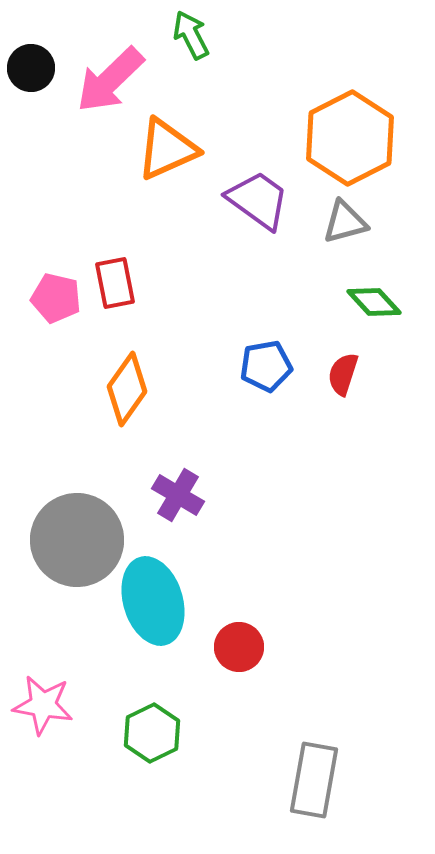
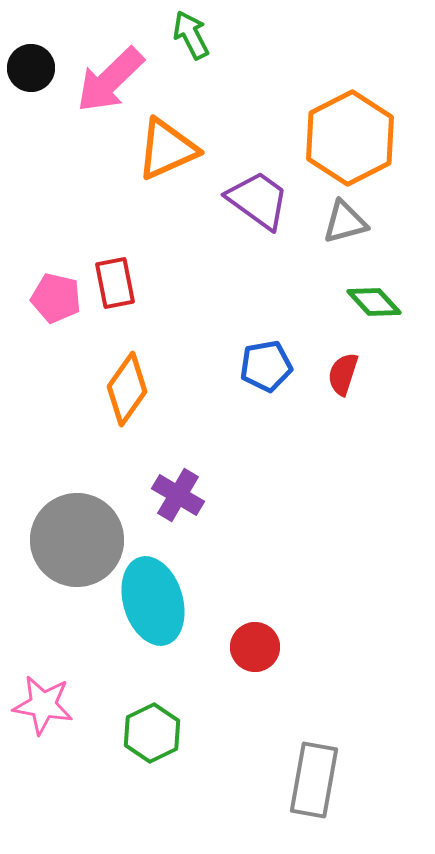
red circle: moved 16 px right
